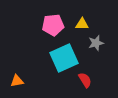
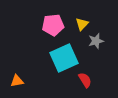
yellow triangle: rotated 48 degrees counterclockwise
gray star: moved 2 px up
